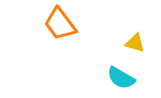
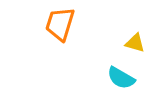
orange trapezoid: rotated 54 degrees clockwise
